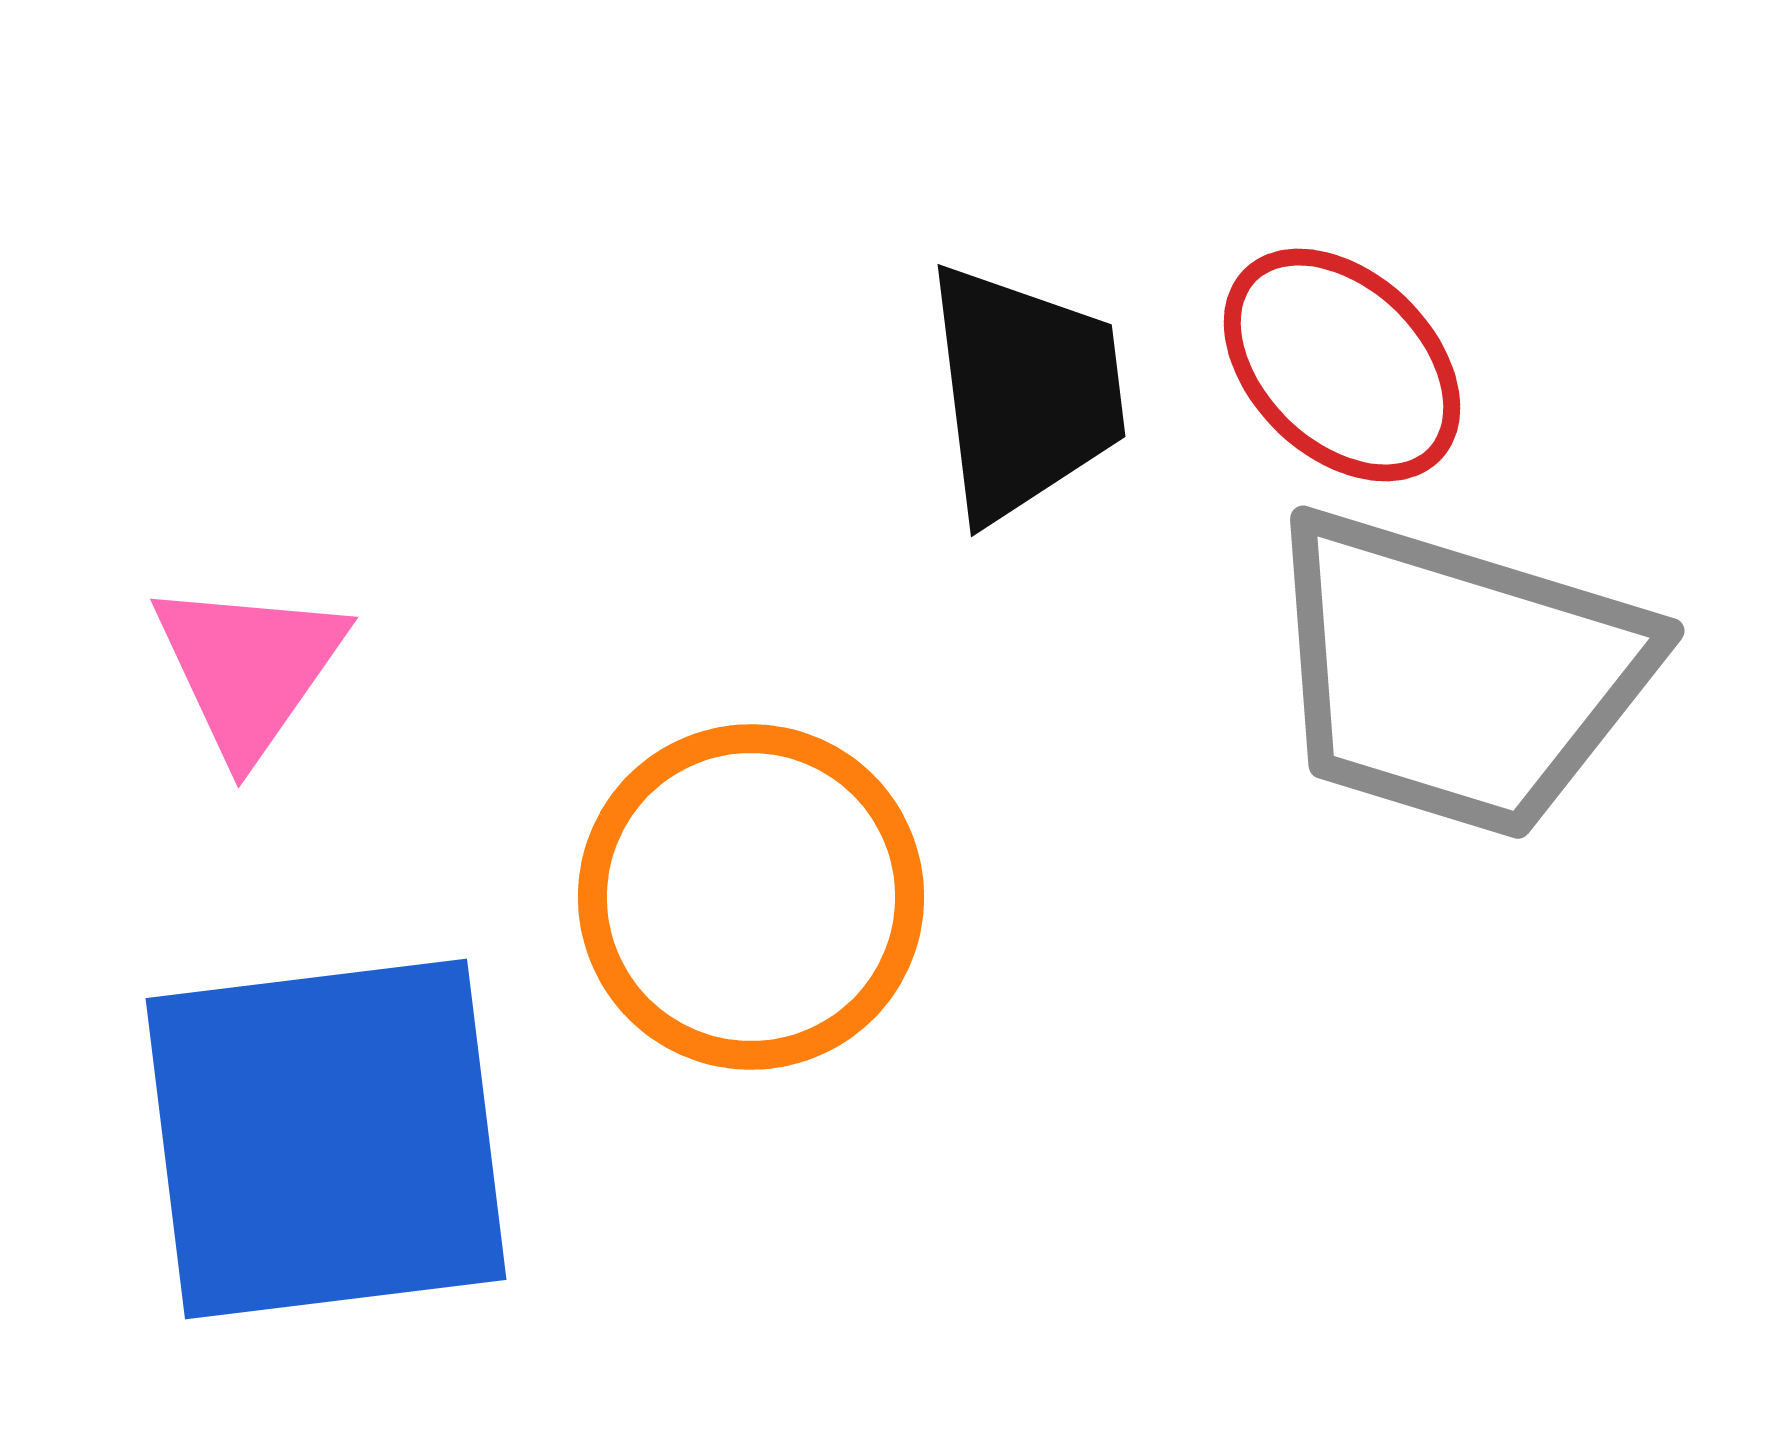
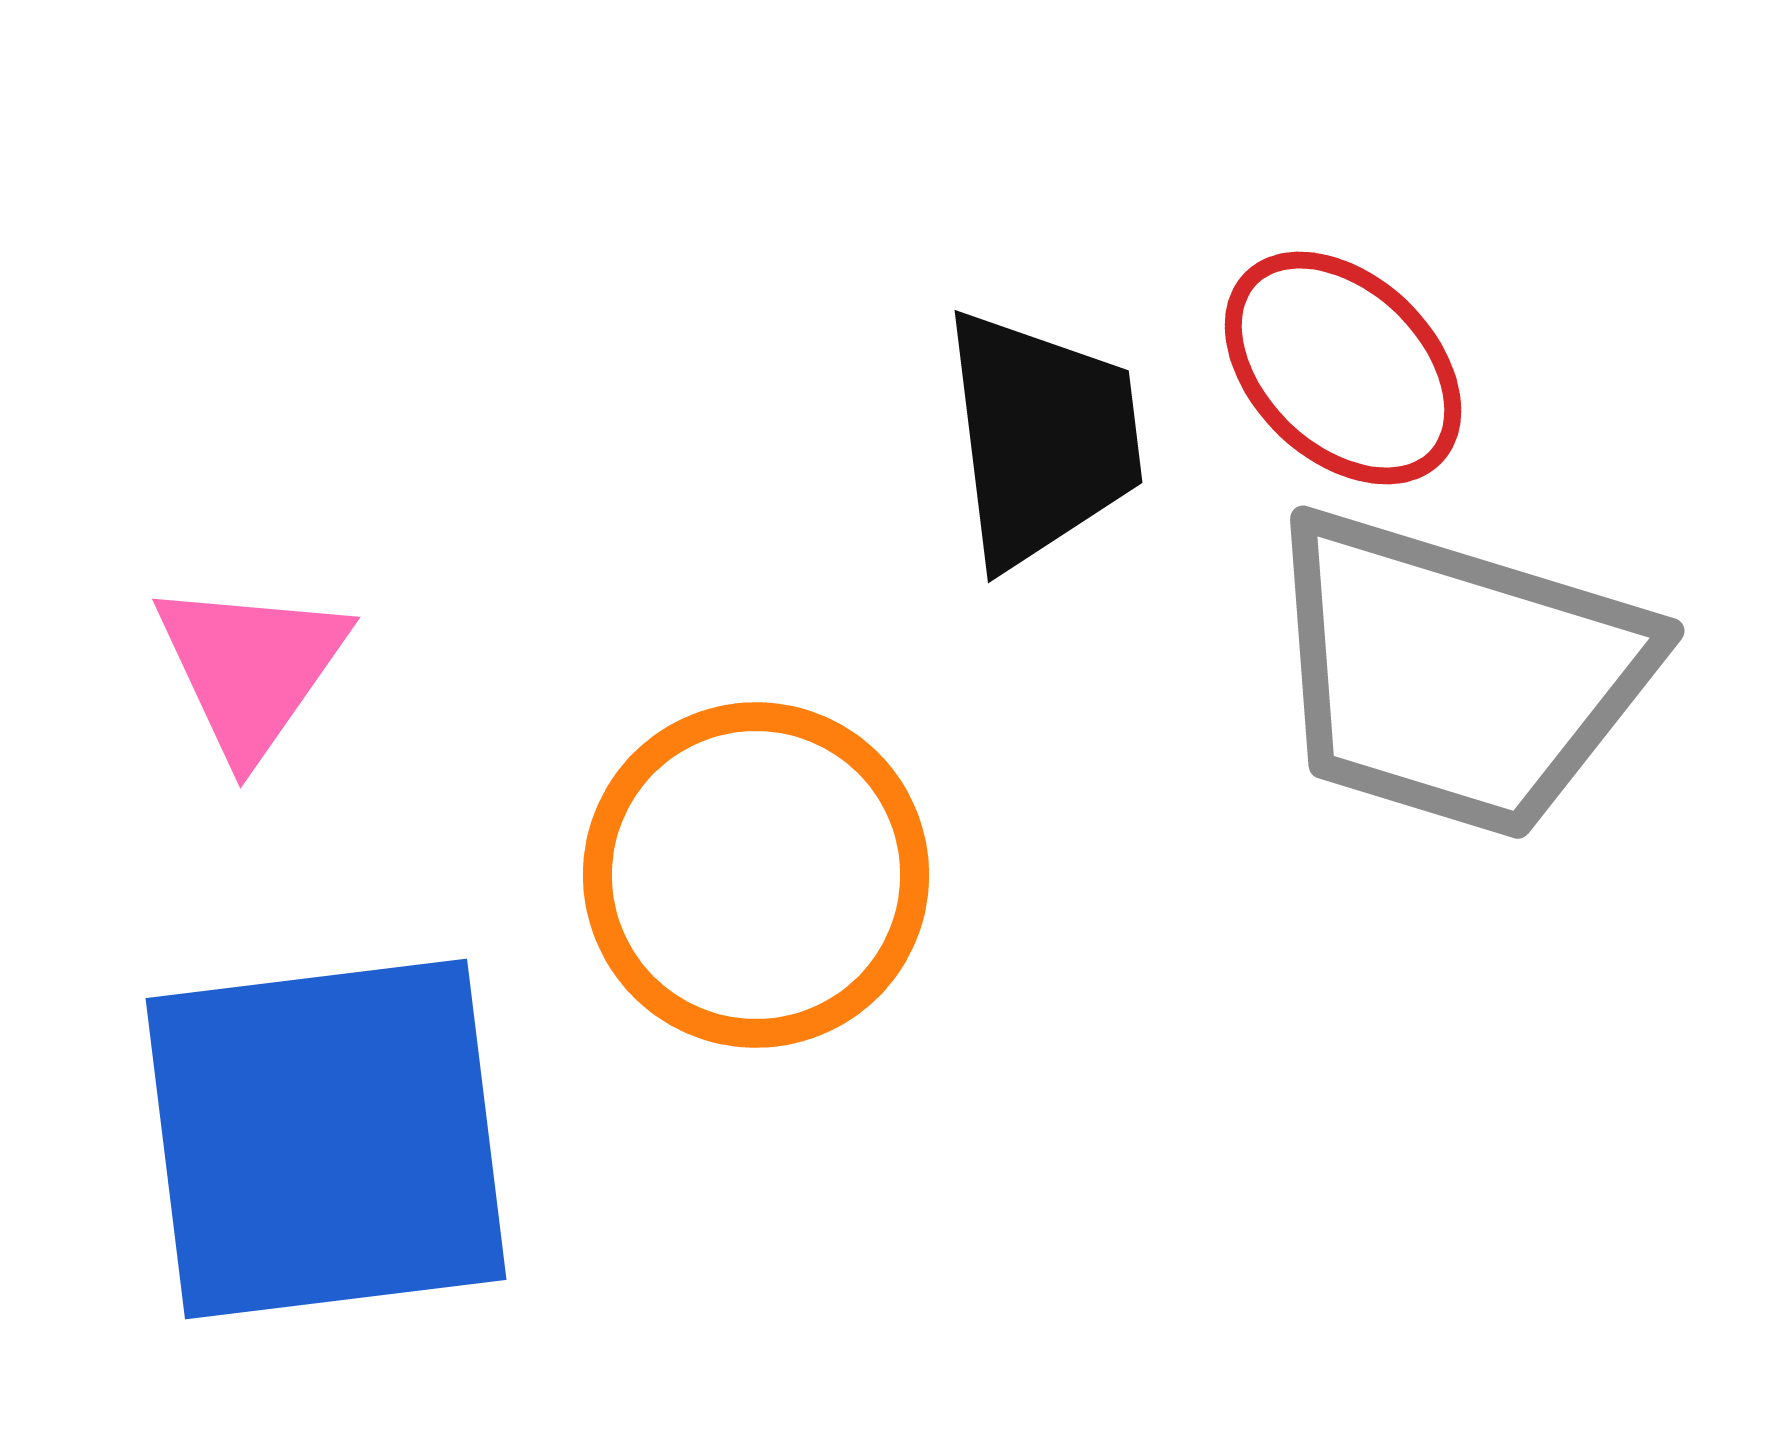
red ellipse: moved 1 px right, 3 px down
black trapezoid: moved 17 px right, 46 px down
pink triangle: moved 2 px right
orange circle: moved 5 px right, 22 px up
